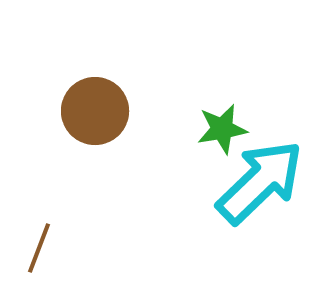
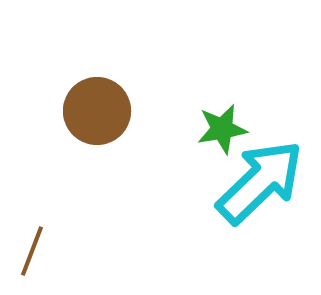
brown circle: moved 2 px right
brown line: moved 7 px left, 3 px down
